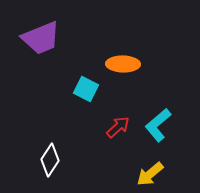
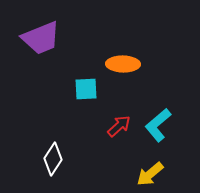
cyan square: rotated 30 degrees counterclockwise
red arrow: moved 1 px right, 1 px up
white diamond: moved 3 px right, 1 px up
